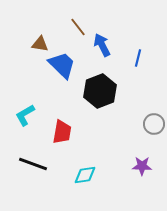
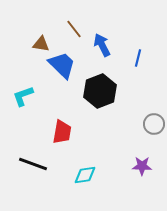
brown line: moved 4 px left, 2 px down
brown triangle: moved 1 px right
cyan L-shape: moved 2 px left, 19 px up; rotated 10 degrees clockwise
